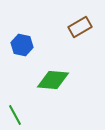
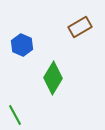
blue hexagon: rotated 10 degrees clockwise
green diamond: moved 2 px up; rotated 64 degrees counterclockwise
